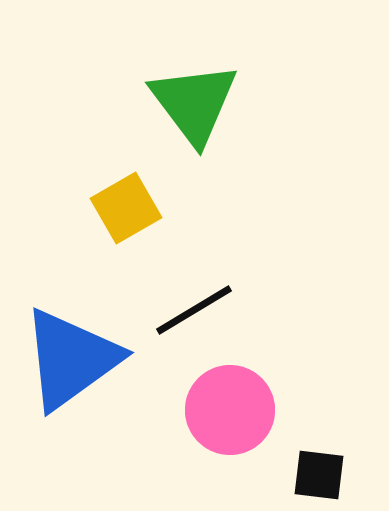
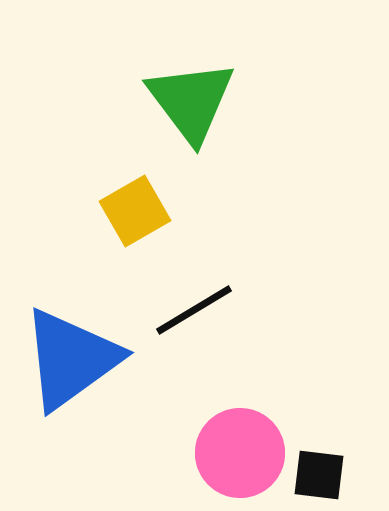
green triangle: moved 3 px left, 2 px up
yellow square: moved 9 px right, 3 px down
pink circle: moved 10 px right, 43 px down
